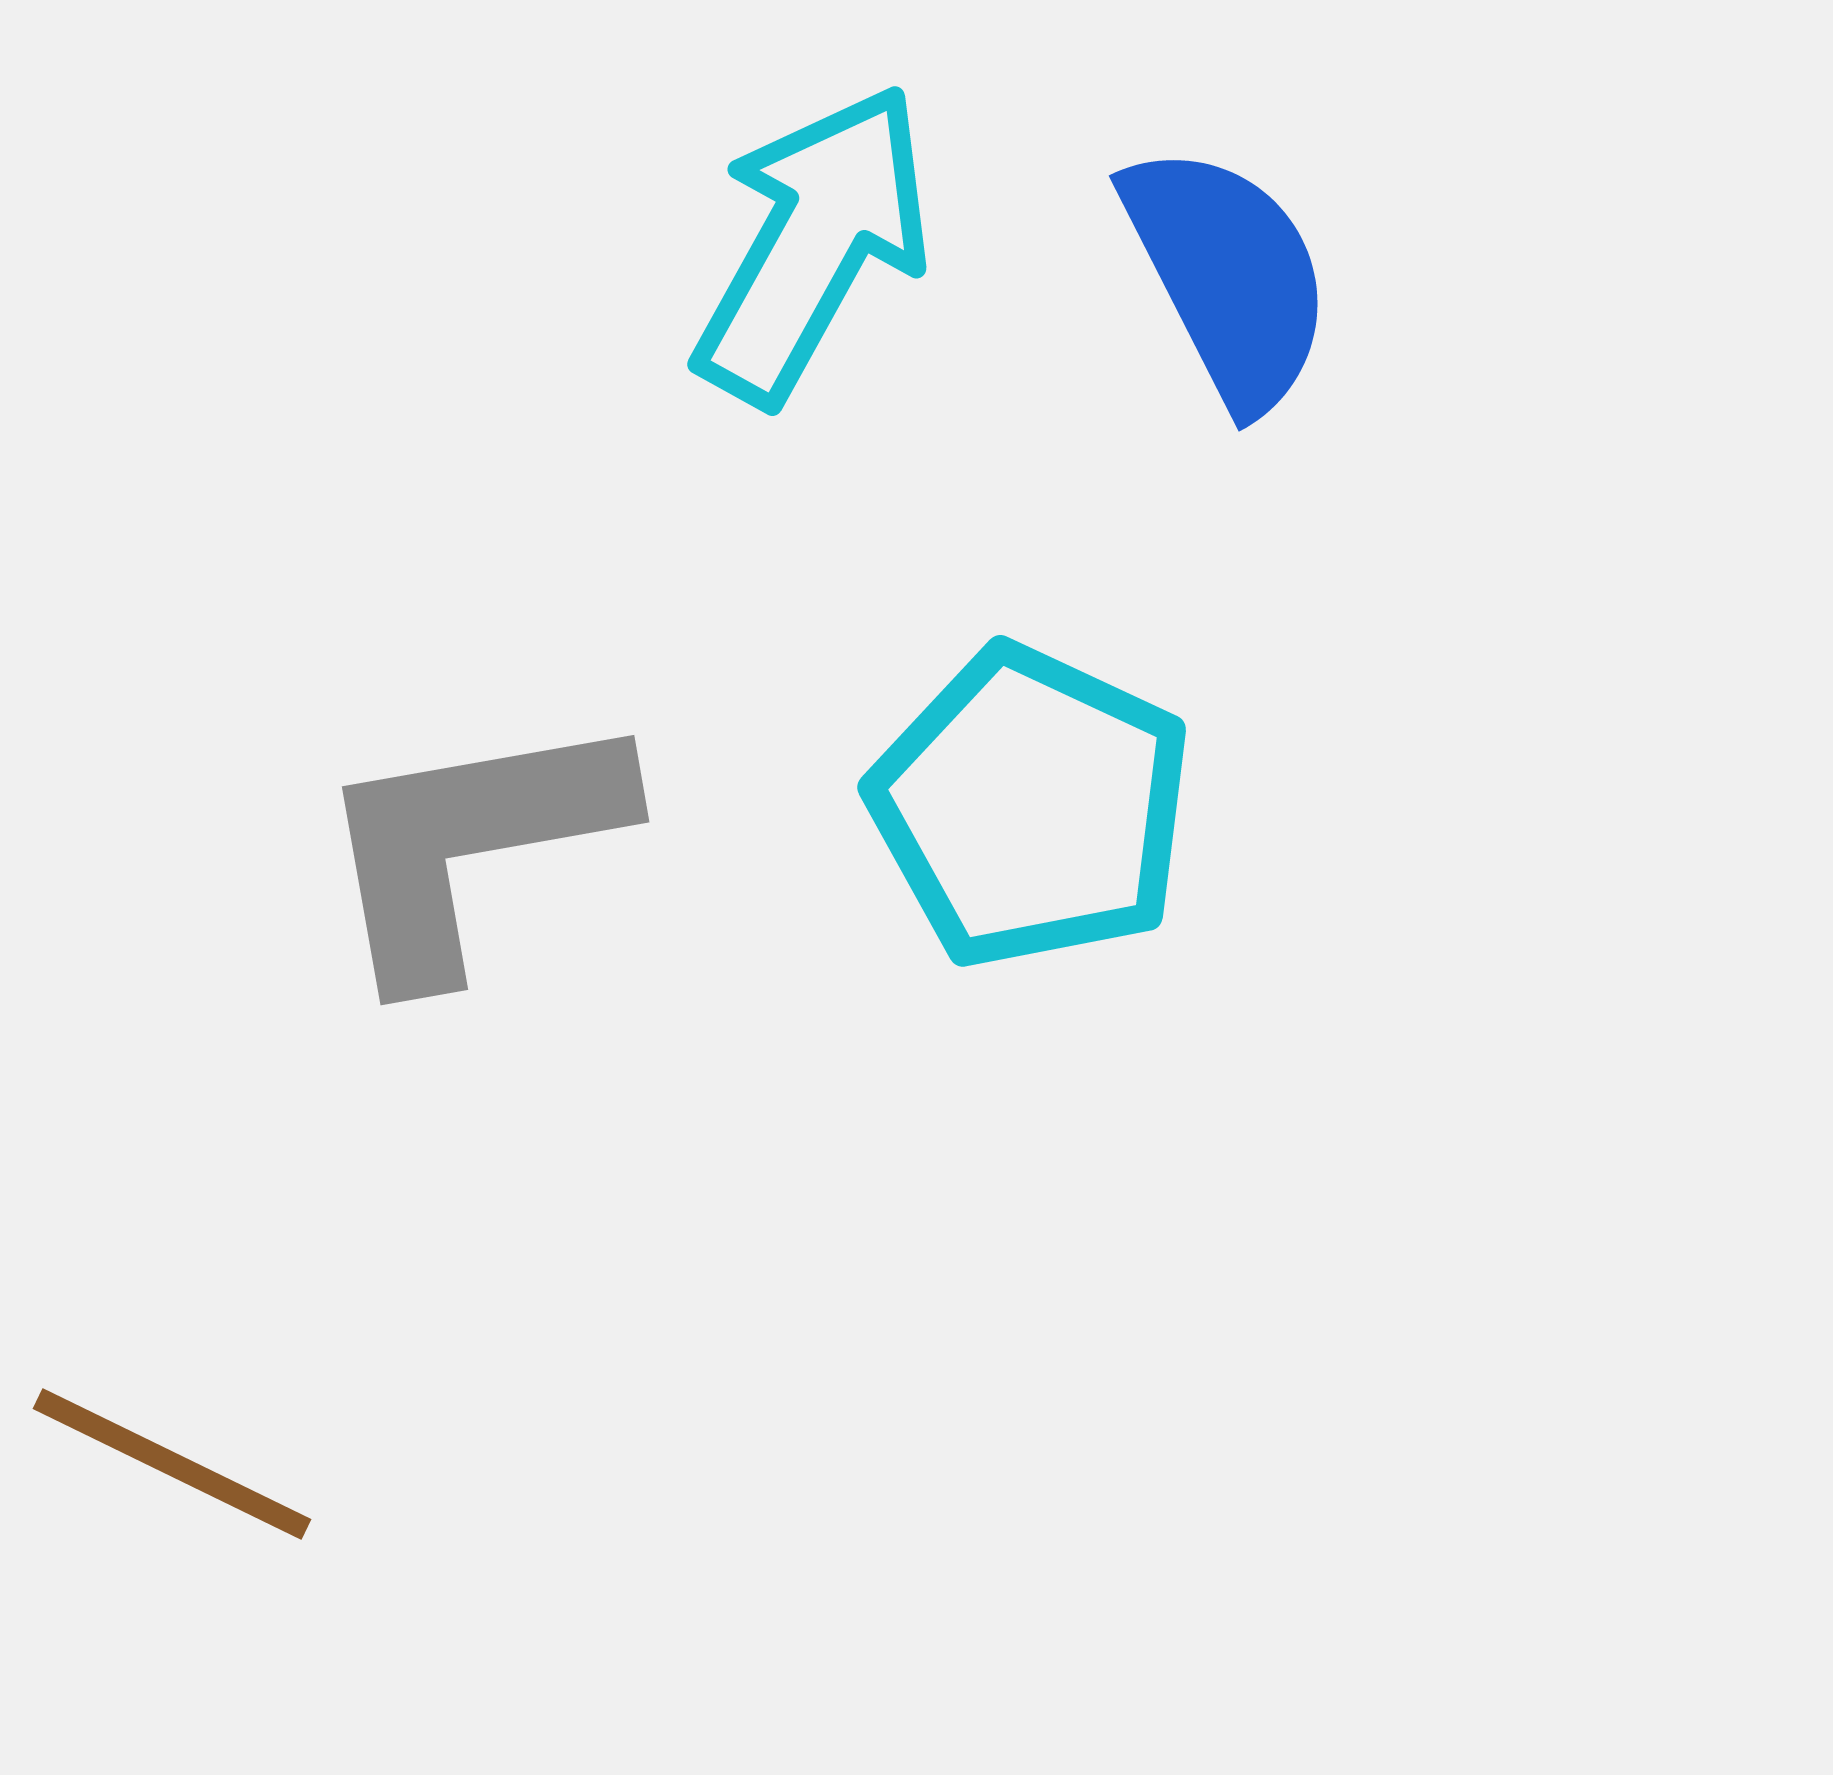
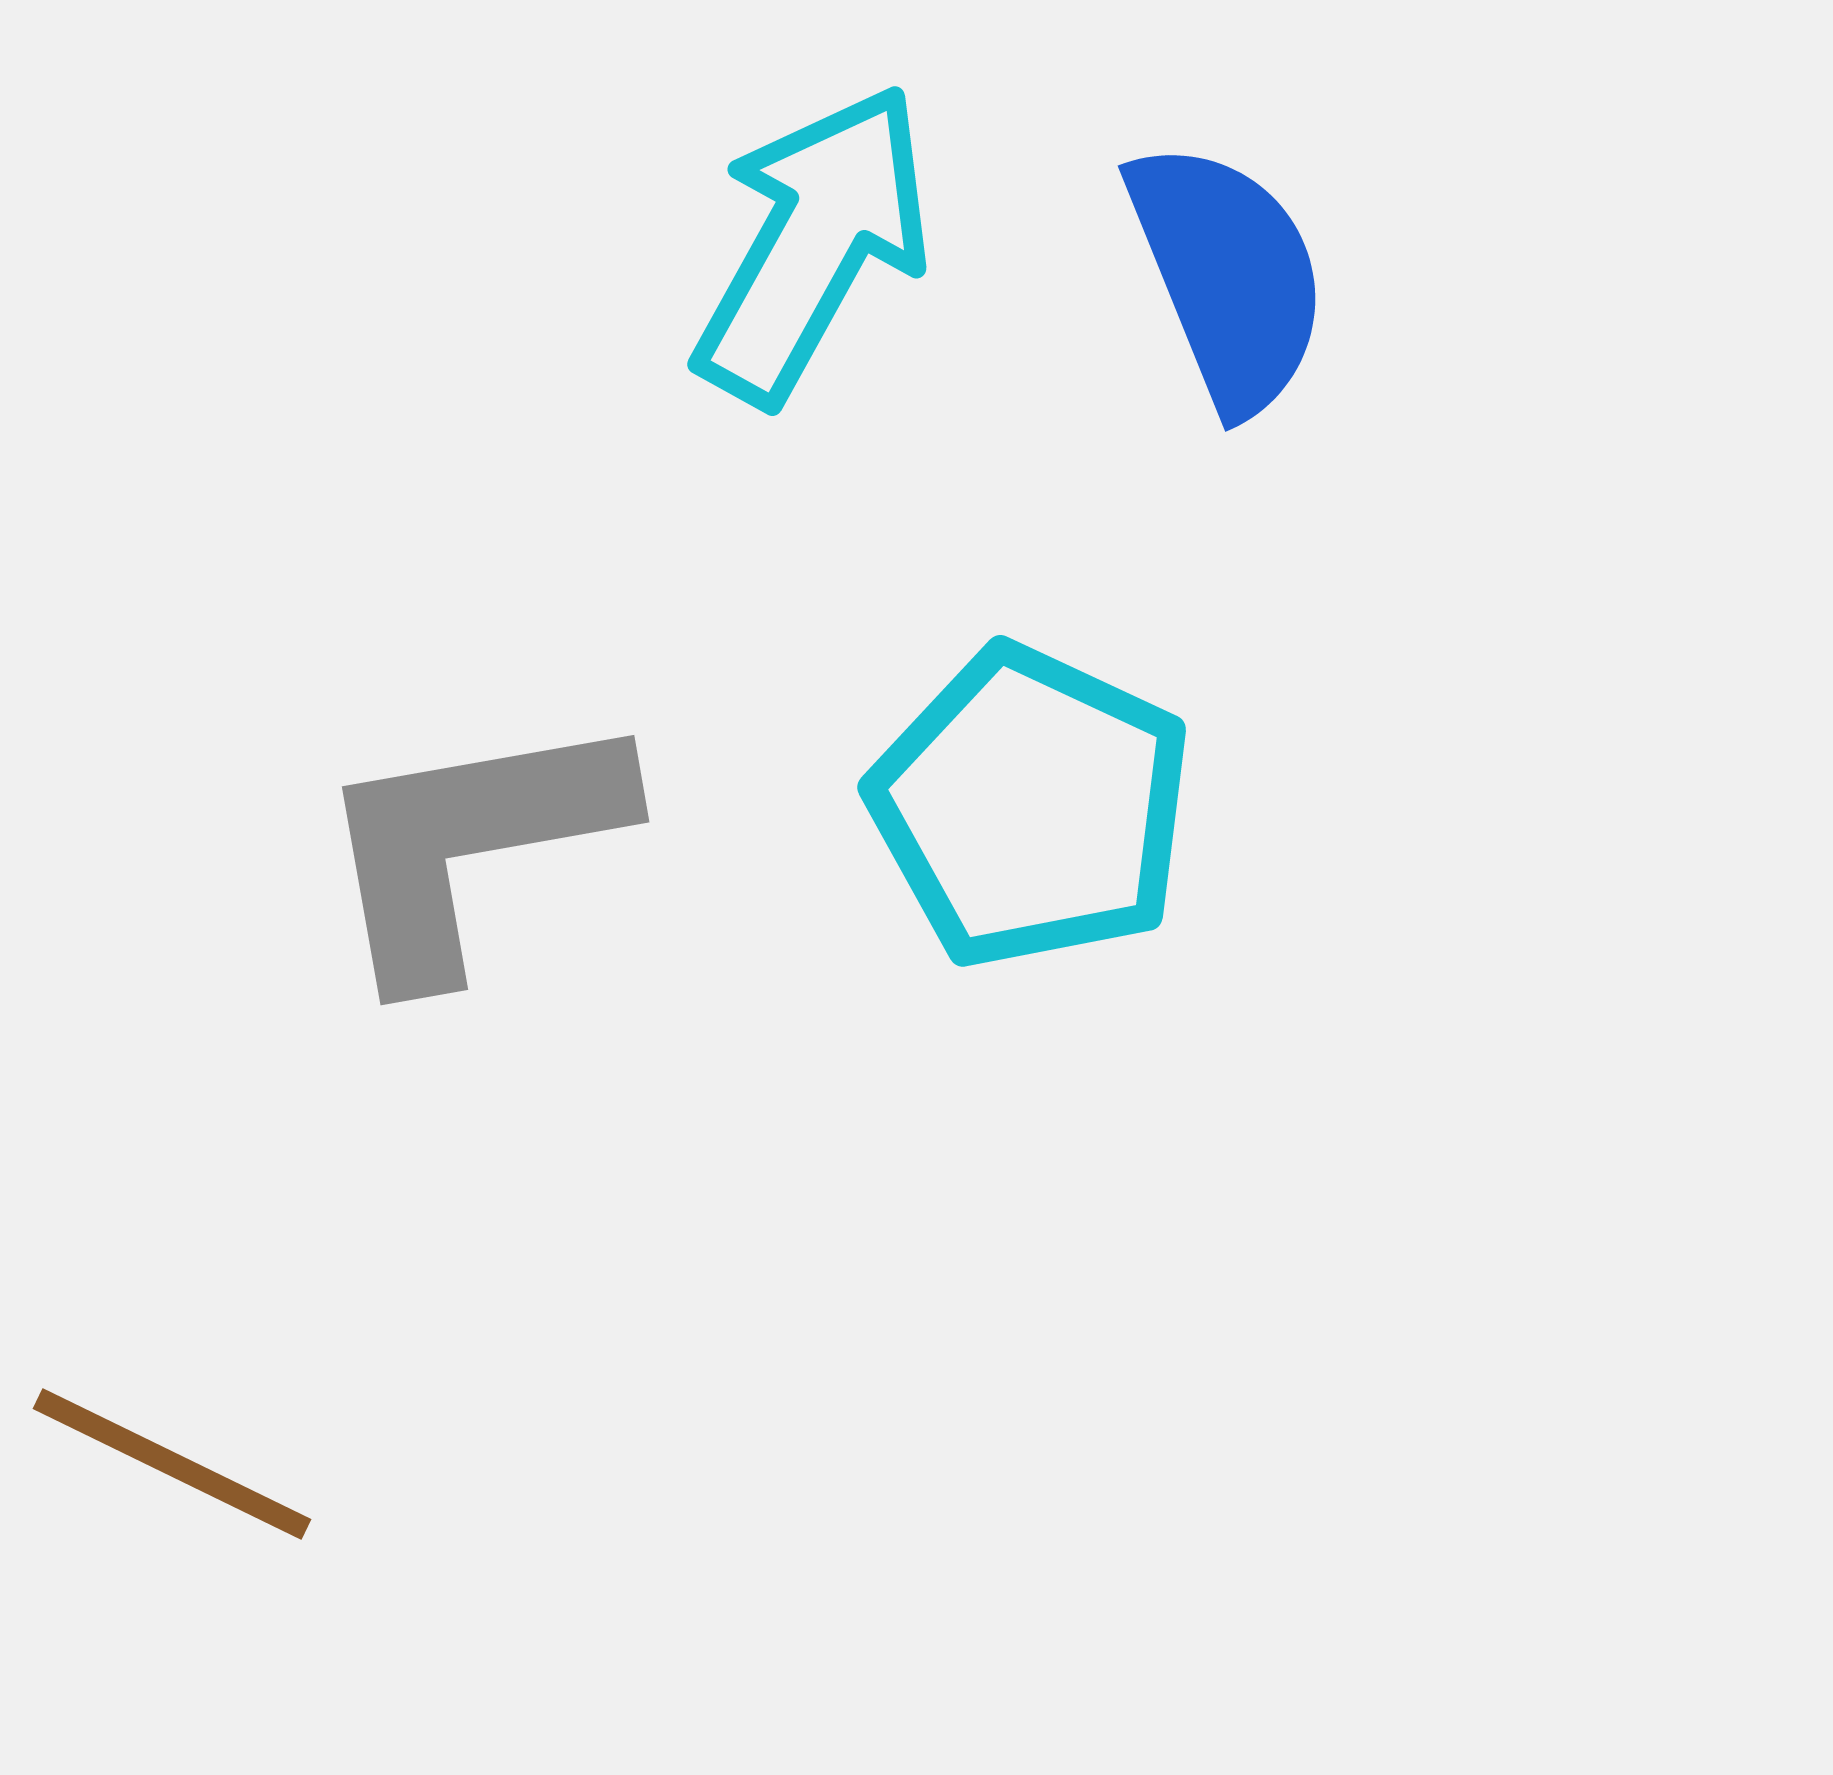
blue semicircle: rotated 5 degrees clockwise
